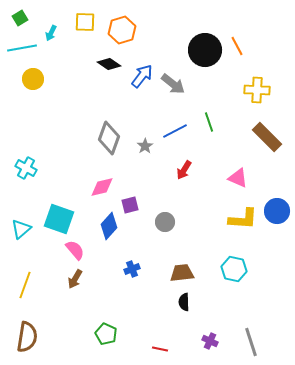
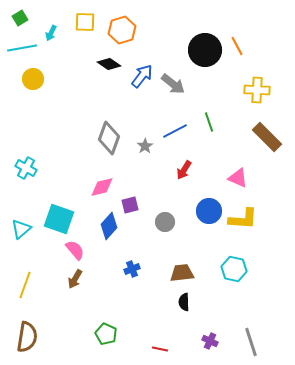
blue circle: moved 68 px left
